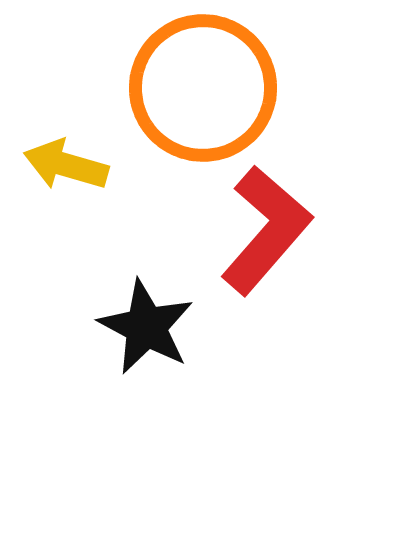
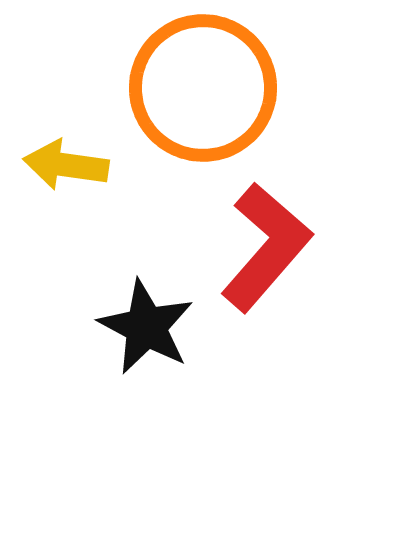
yellow arrow: rotated 8 degrees counterclockwise
red L-shape: moved 17 px down
